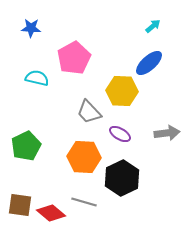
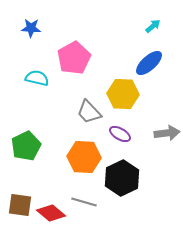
yellow hexagon: moved 1 px right, 3 px down
